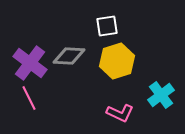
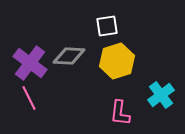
pink L-shape: rotated 72 degrees clockwise
